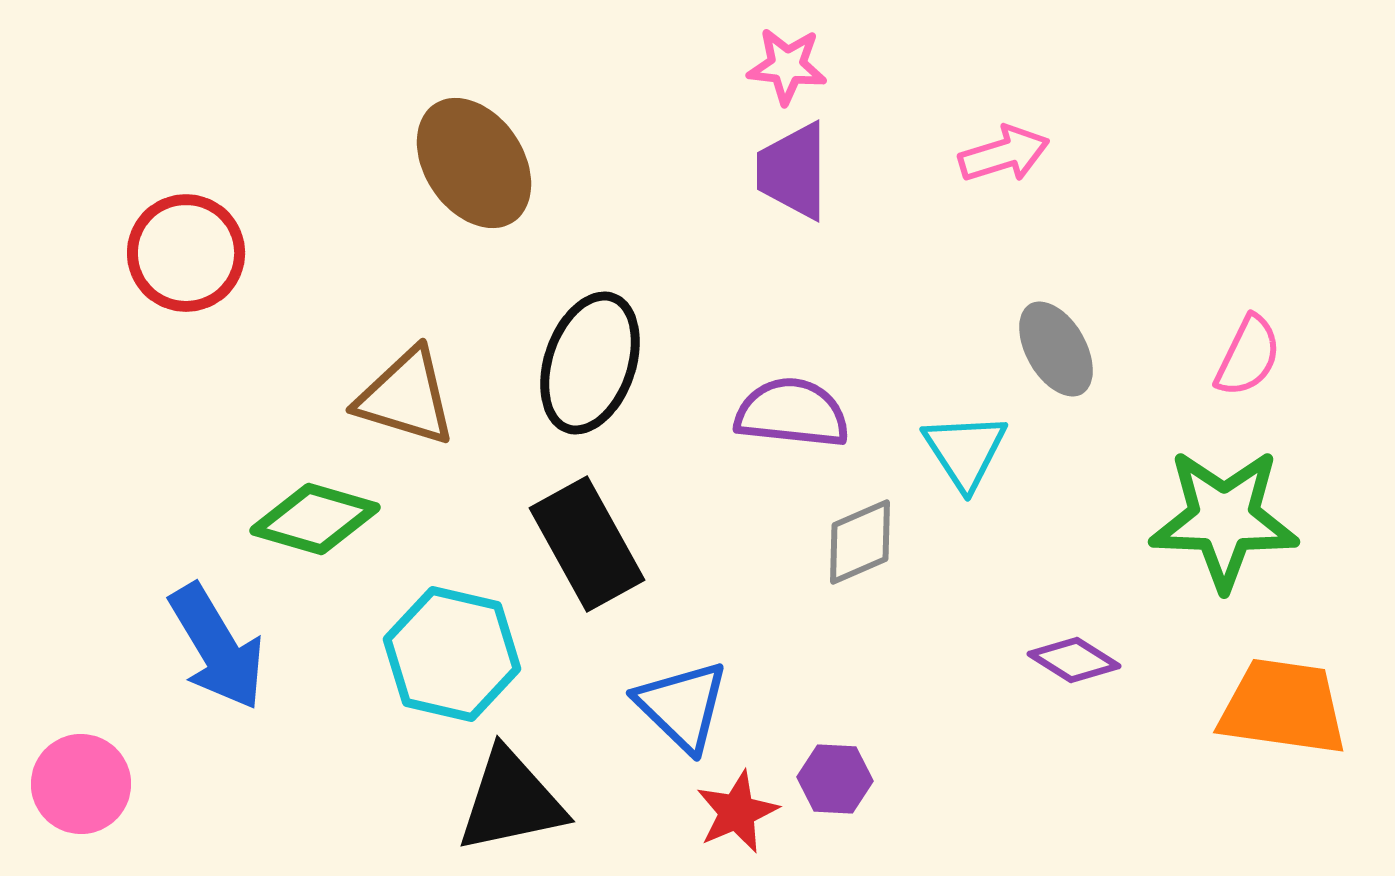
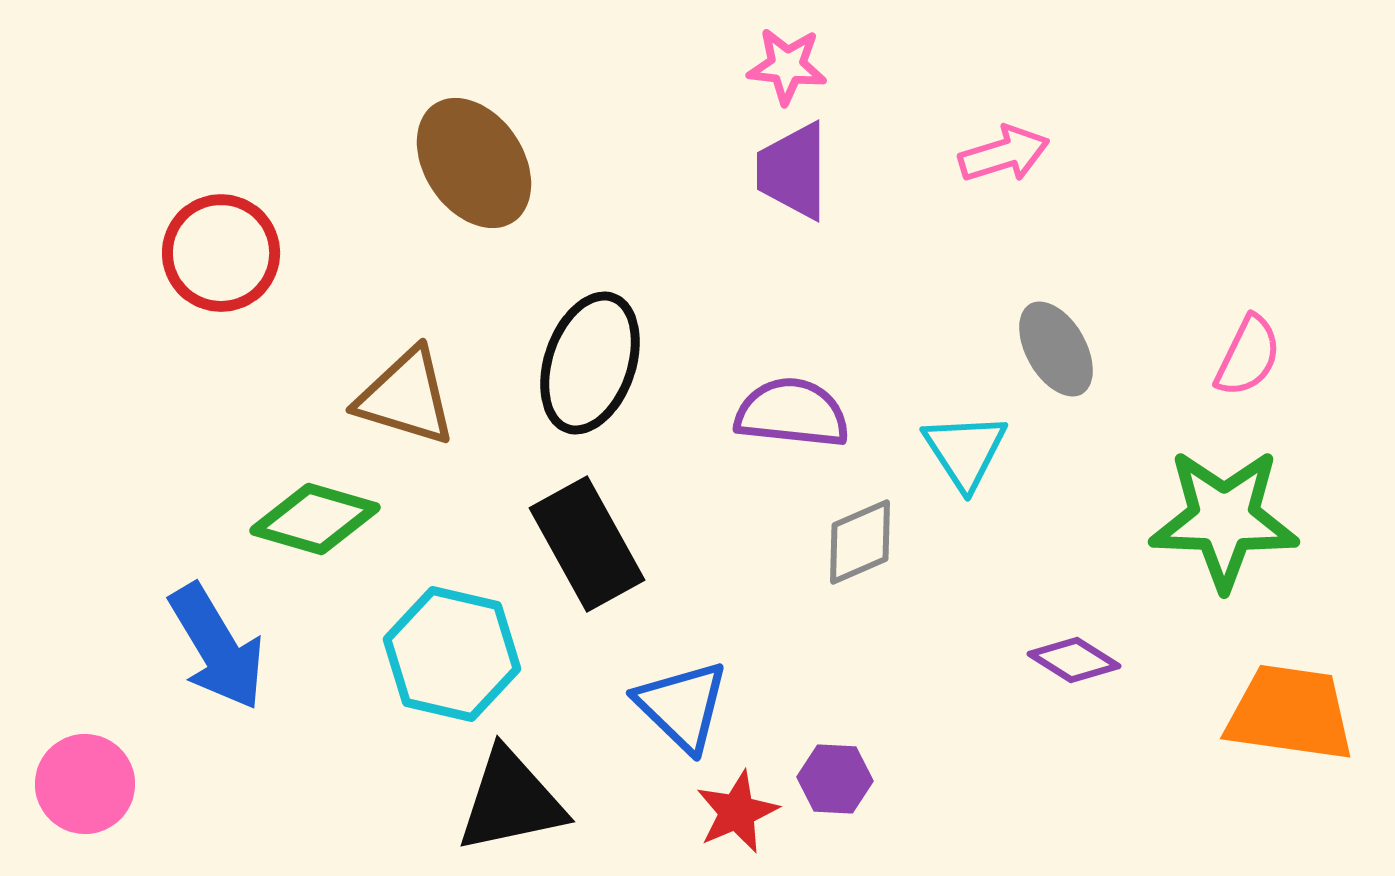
red circle: moved 35 px right
orange trapezoid: moved 7 px right, 6 px down
pink circle: moved 4 px right
